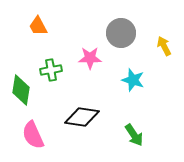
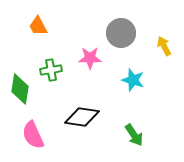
green diamond: moved 1 px left, 1 px up
